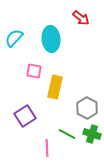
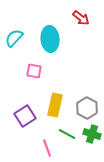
cyan ellipse: moved 1 px left
yellow rectangle: moved 18 px down
pink line: rotated 18 degrees counterclockwise
